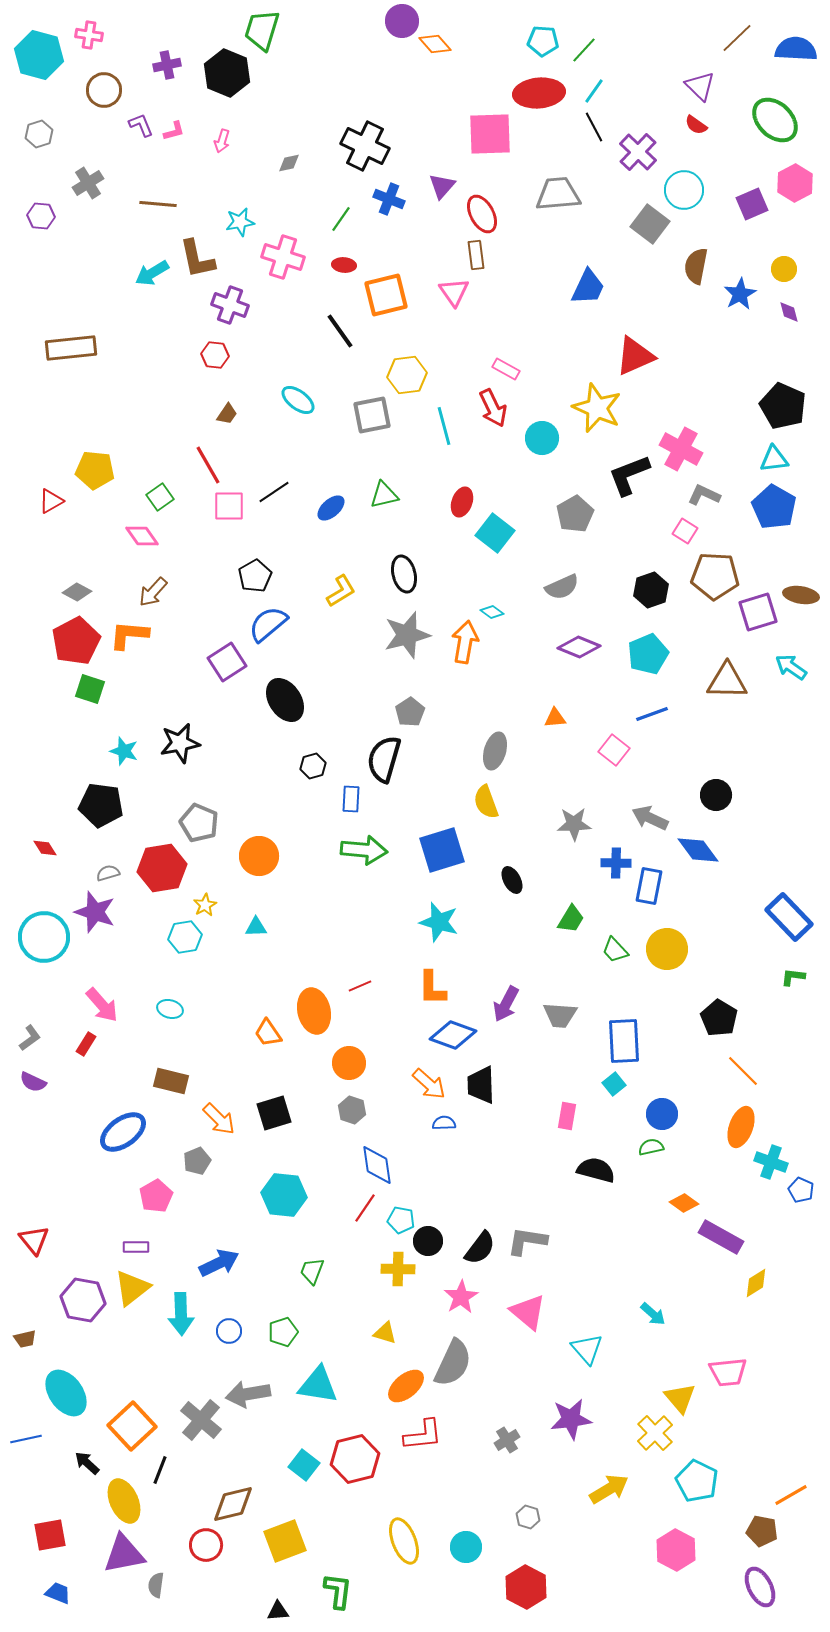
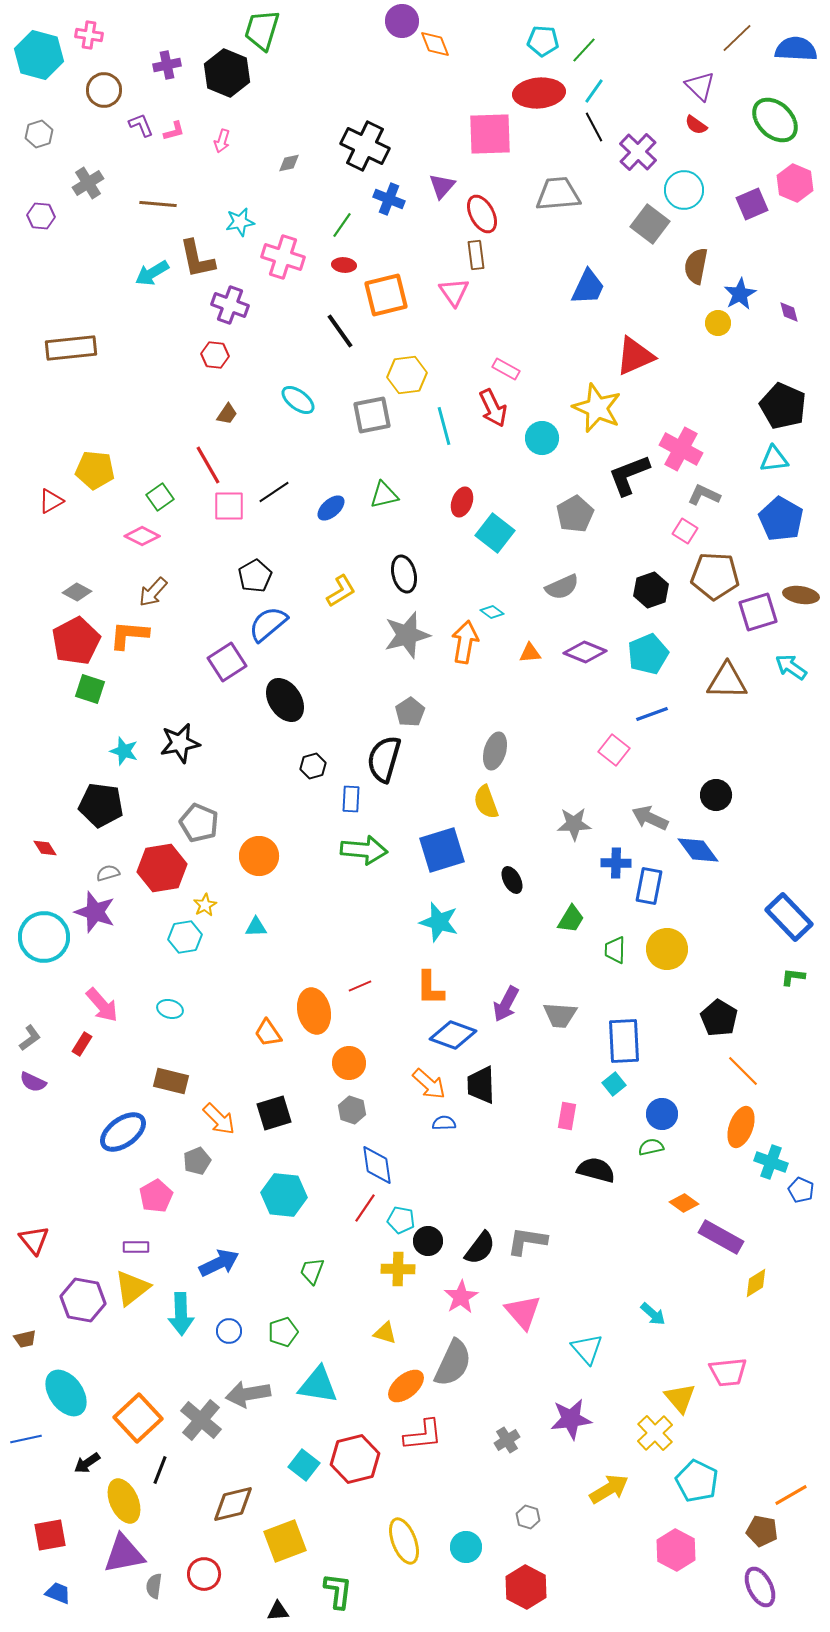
orange diamond at (435, 44): rotated 20 degrees clockwise
pink hexagon at (795, 183): rotated 9 degrees counterclockwise
green line at (341, 219): moved 1 px right, 6 px down
yellow circle at (784, 269): moved 66 px left, 54 px down
blue pentagon at (774, 507): moved 7 px right, 12 px down
pink diamond at (142, 536): rotated 28 degrees counterclockwise
purple diamond at (579, 647): moved 6 px right, 5 px down
orange triangle at (555, 718): moved 25 px left, 65 px up
green trapezoid at (615, 950): rotated 44 degrees clockwise
orange L-shape at (432, 988): moved 2 px left
red rectangle at (86, 1044): moved 4 px left
pink triangle at (528, 1312): moved 5 px left; rotated 9 degrees clockwise
orange square at (132, 1426): moved 6 px right, 8 px up
black arrow at (87, 1463): rotated 76 degrees counterclockwise
red circle at (206, 1545): moved 2 px left, 29 px down
gray semicircle at (156, 1585): moved 2 px left, 1 px down
